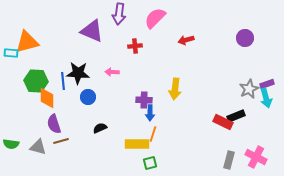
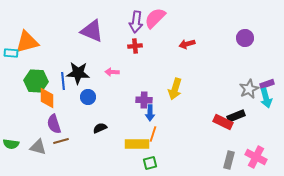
purple arrow: moved 17 px right, 8 px down
red arrow: moved 1 px right, 4 px down
yellow arrow: rotated 10 degrees clockwise
